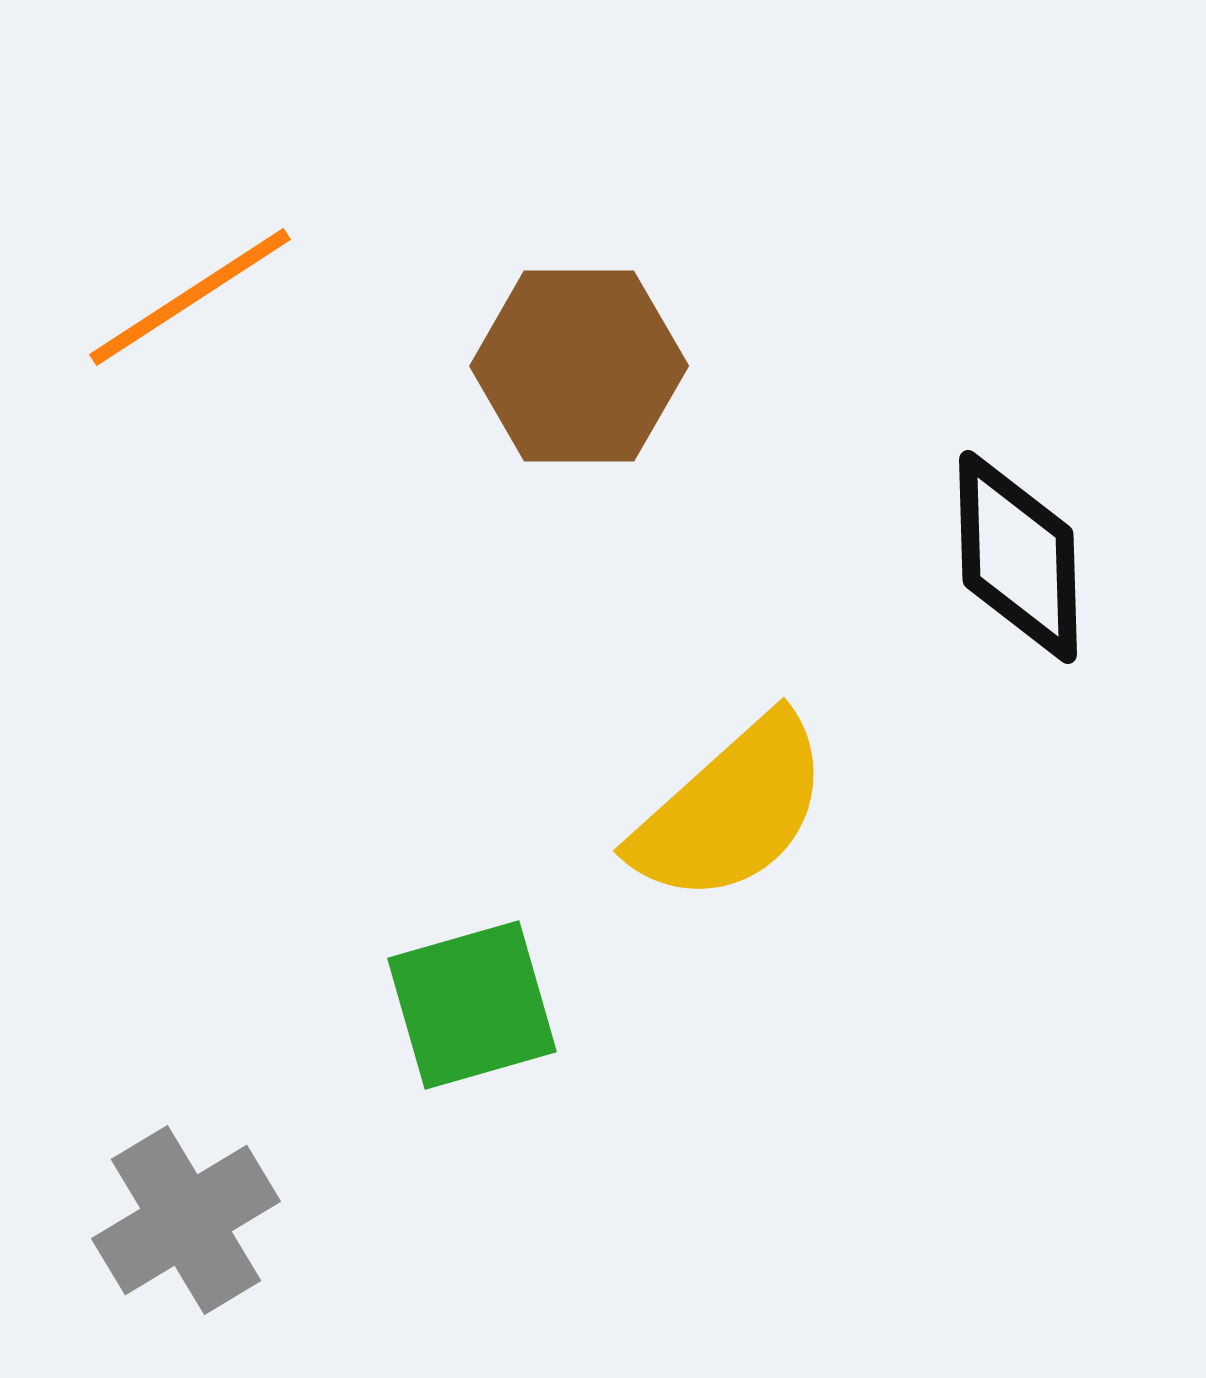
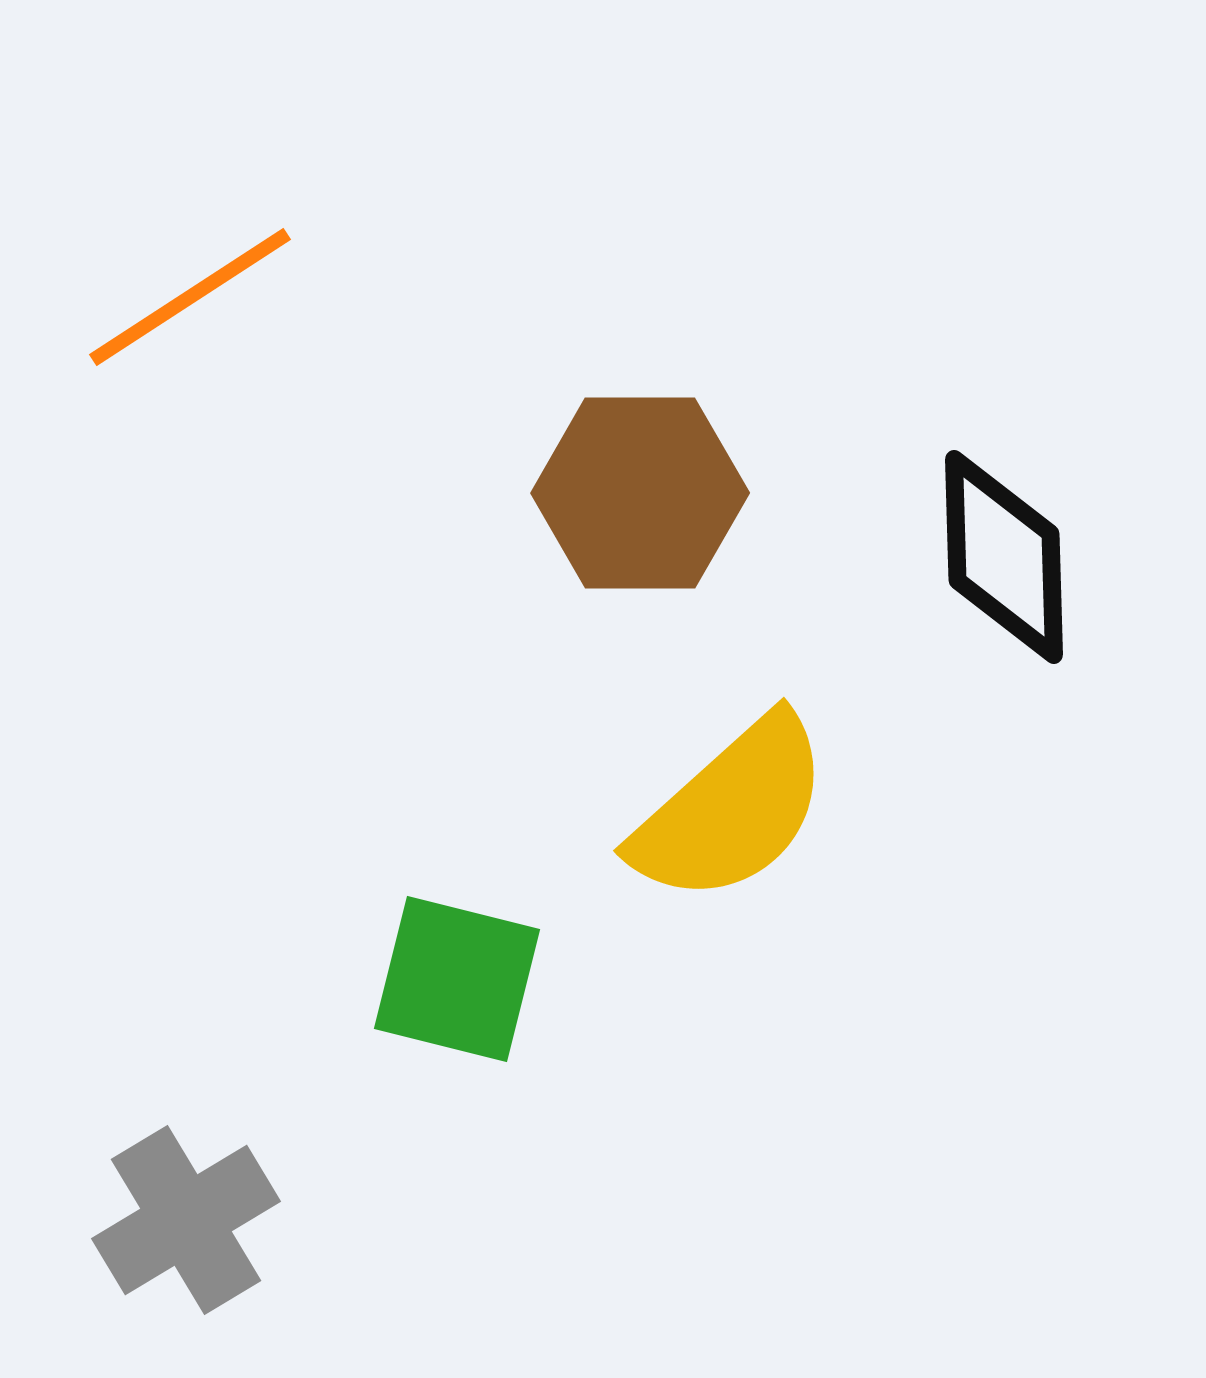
brown hexagon: moved 61 px right, 127 px down
black diamond: moved 14 px left
green square: moved 15 px left, 26 px up; rotated 30 degrees clockwise
